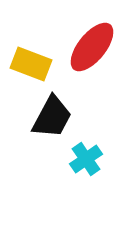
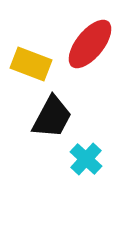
red ellipse: moved 2 px left, 3 px up
cyan cross: rotated 12 degrees counterclockwise
